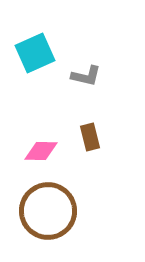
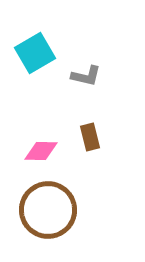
cyan square: rotated 6 degrees counterclockwise
brown circle: moved 1 px up
